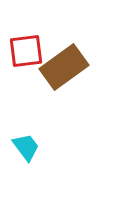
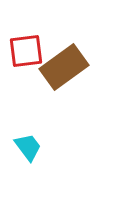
cyan trapezoid: moved 2 px right
